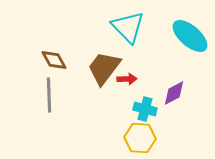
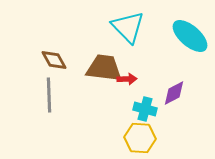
brown trapezoid: rotated 60 degrees clockwise
